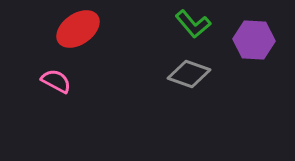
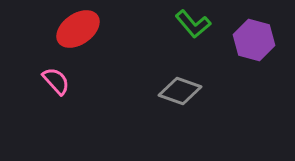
purple hexagon: rotated 12 degrees clockwise
gray diamond: moved 9 px left, 17 px down
pink semicircle: rotated 20 degrees clockwise
